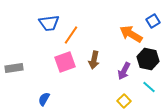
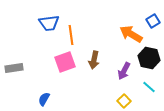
orange line: rotated 42 degrees counterclockwise
black hexagon: moved 1 px right, 1 px up
